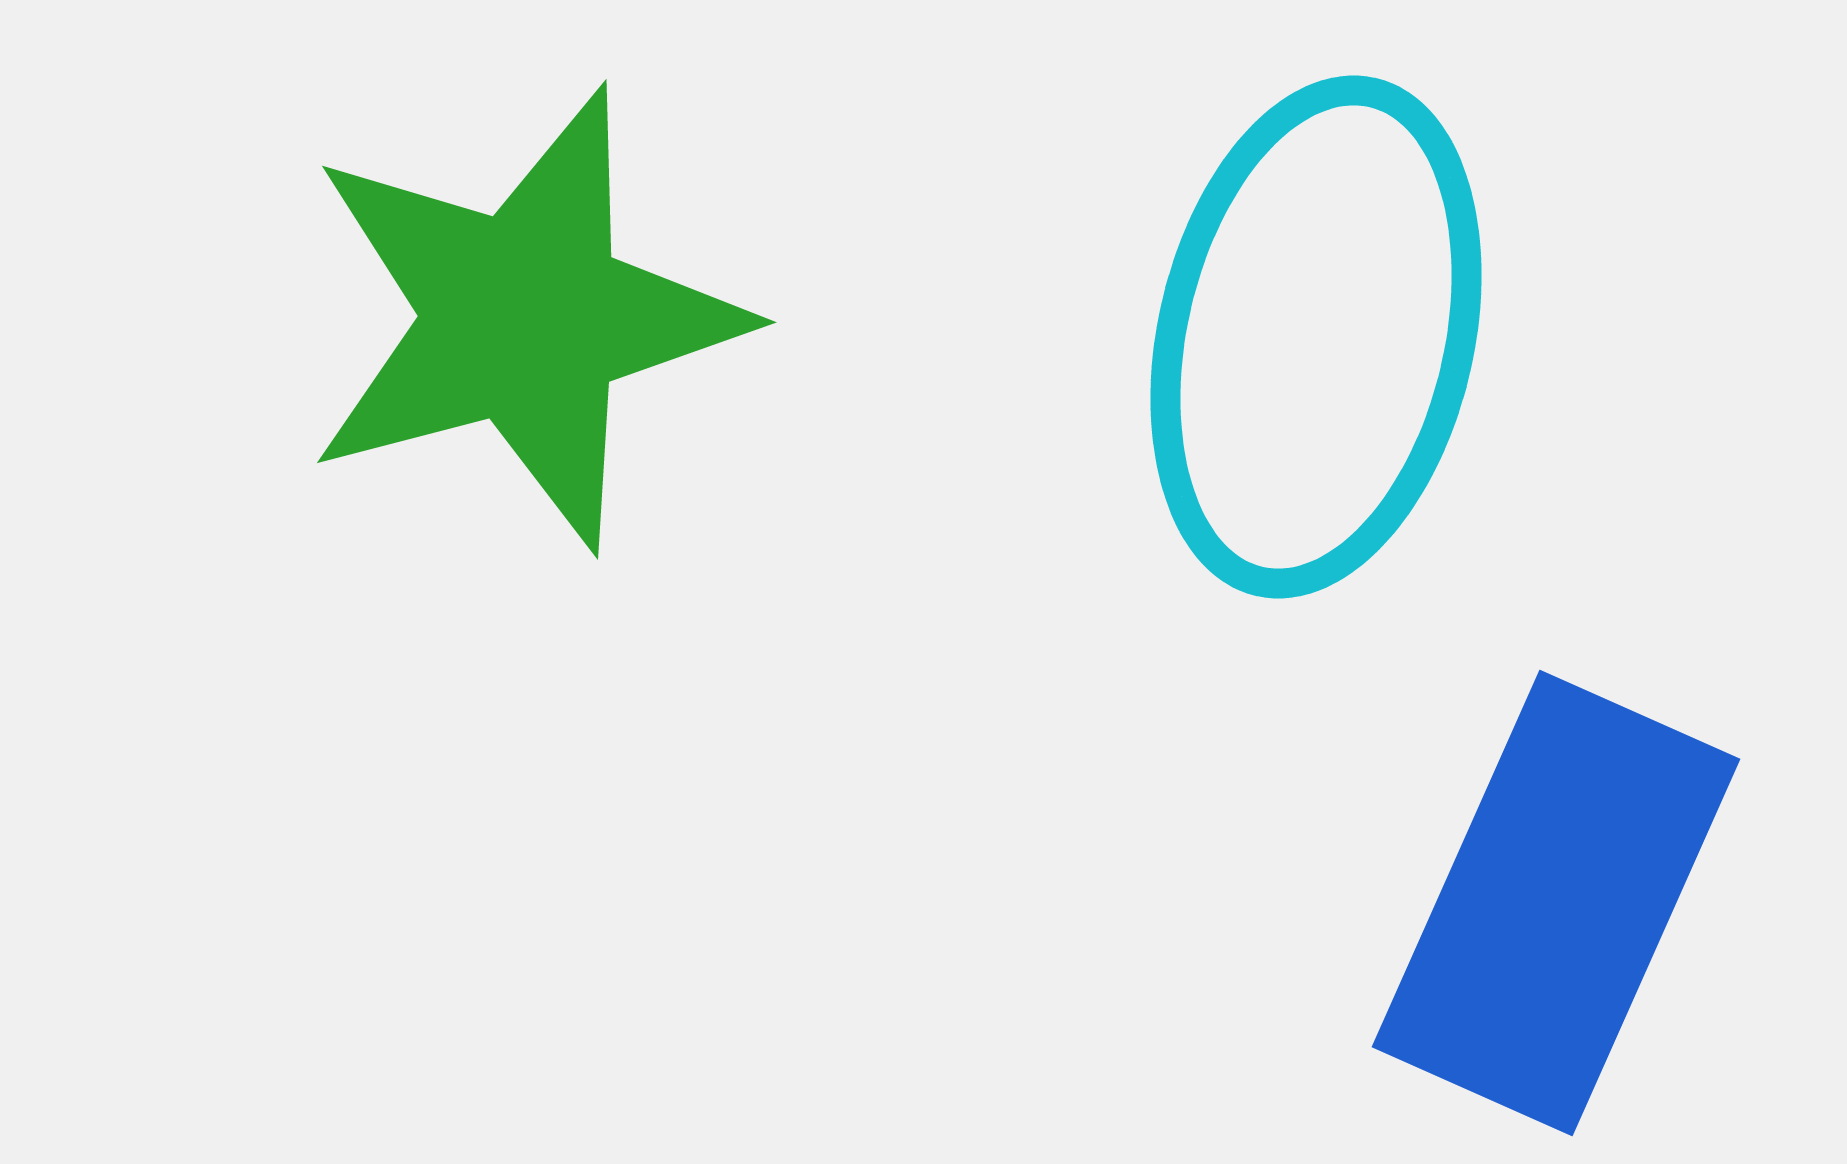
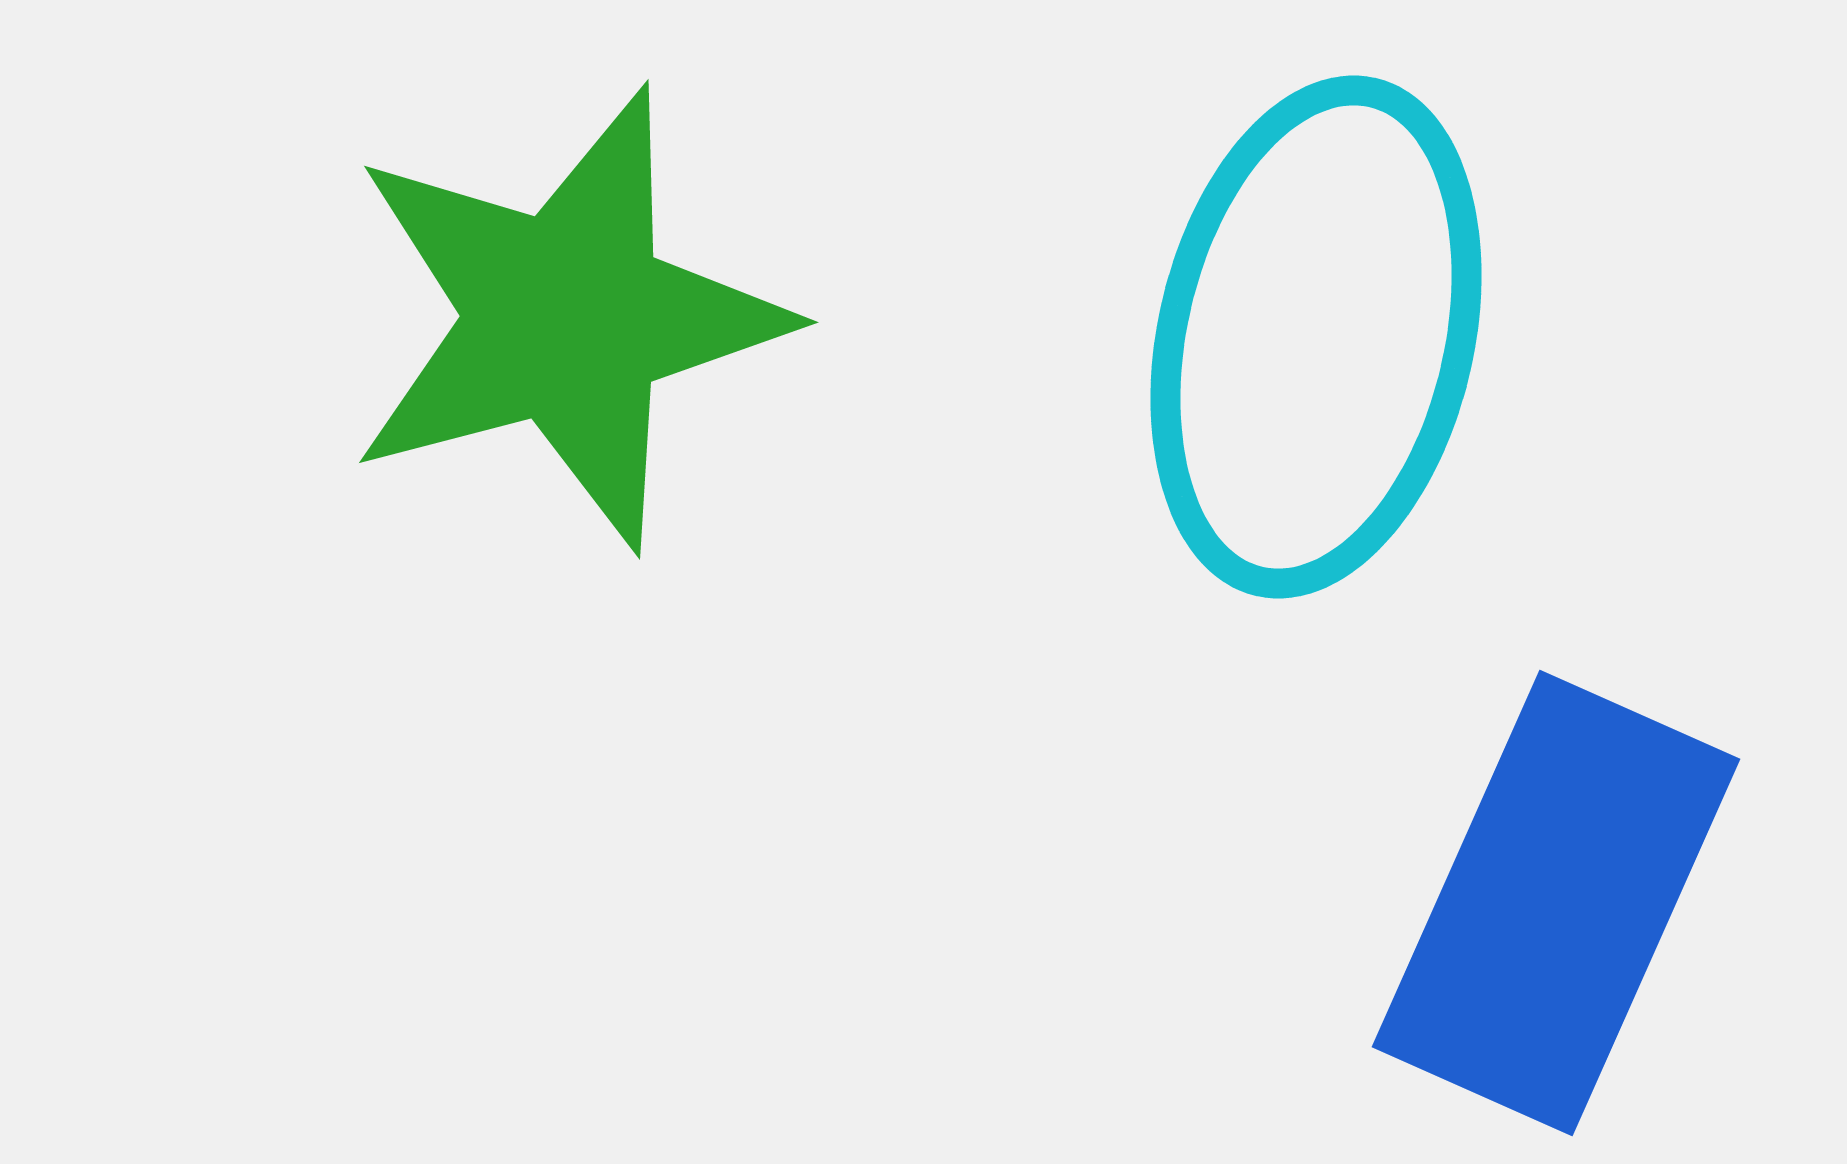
green star: moved 42 px right
